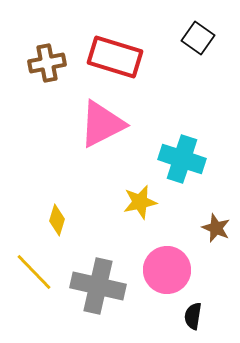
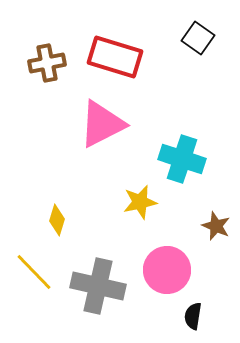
brown star: moved 2 px up
